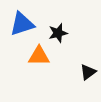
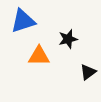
blue triangle: moved 1 px right, 3 px up
black star: moved 10 px right, 6 px down
